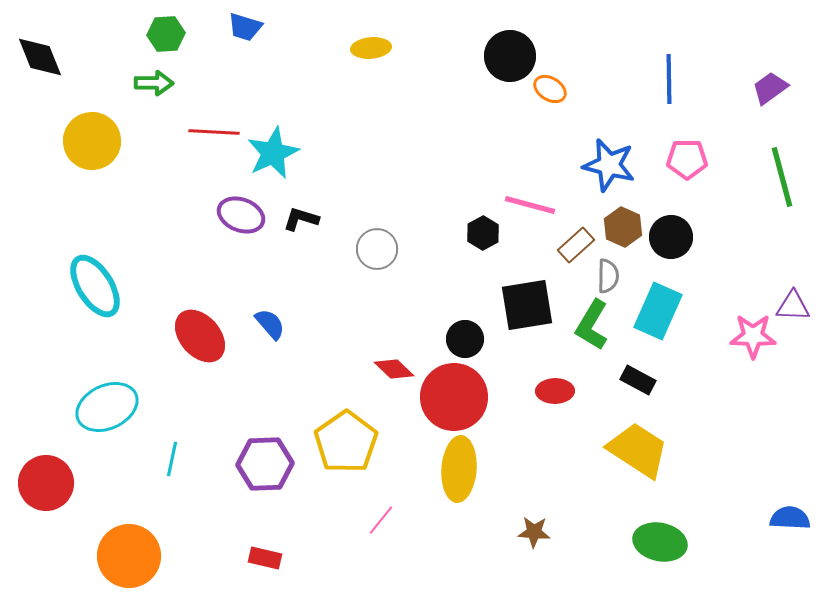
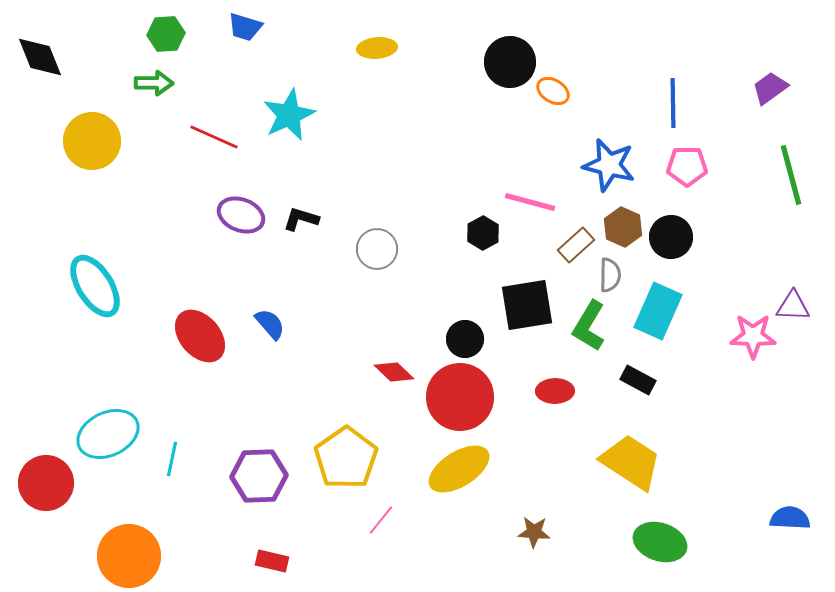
yellow ellipse at (371, 48): moved 6 px right
black circle at (510, 56): moved 6 px down
blue line at (669, 79): moved 4 px right, 24 px down
orange ellipse at (550, 89): moved 3 px right, 2 px down
red line at (214, 132): moved 5 px down; rotated 21 degrees clockwise
cyan star at (273, 153): moved 16 px right, 38 px up
pink pentagon at (687, 159): moved 7 px down
green line at (782, 177): moved 9 px right, 2 px up
pink line at (530, 205): moved 3 px up
gray semicircle at (608, 276): moved 2 px right, 1 px up
green L-shape at (592, 325): moved 3 px left, 1 px down
red diamond at (394, 369): moved 3 px down
red circle at (454, 397): moved 6 px right
cyan ellipse at (107, 407): moved 1 px right, 27 px down
yellow pentagon at (346, 442): moved 16 px down
yellow trapezoid at (638, 450): moved 7 px left, 12 px down
purple hexagon at (265, 464): moved 6 px left, 12 px down
yellow ellipse at (459, 469): rotated 54 degrees clockwise
green ellipse at (660, 542): rotated 6 degrees clockwise
red rectangle at (265, 558): moved 7 px right, 3 px down
